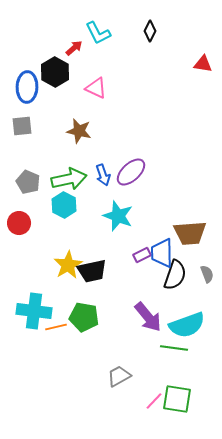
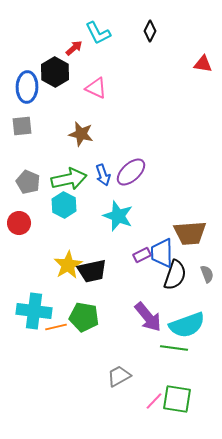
brown star: moved 2 px right, 3 px down
